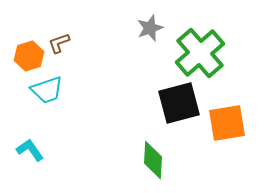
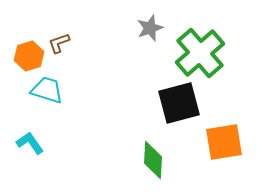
cyan trapezoid: rotated 144 degrees counterclockwise
orange square: moved 3 px left, 19 px down
cyan L-shape: moved 7 px up
